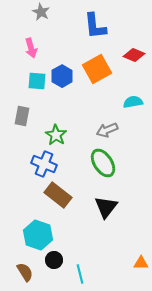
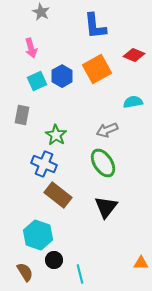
cyan square: rotated 30 degrees counterclockwise
gray rectangle: moved 1 px up
